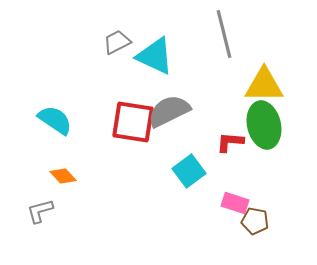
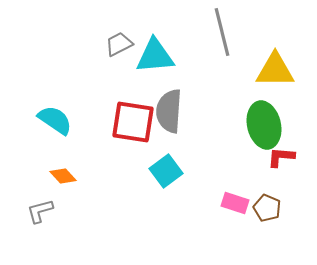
gray line: moved 2 px left, 2 px up
gray trapezoid: moved 2 px right, 2 px down
cyan triangle: rotated 30 degrees counterclockwise
yellow triangle: moved 11 px right, 15 px up
gray semicircle: rotated 60 degrees counterclockwise
red L-shape: moved 51 px right, 15 px down
cyan square: moved 23 px left
brown pentagon: moved 12 px right, 13 px up; rotated 12 degrees clockwise
